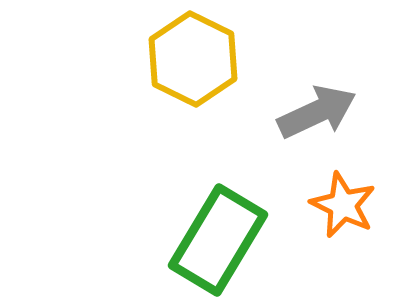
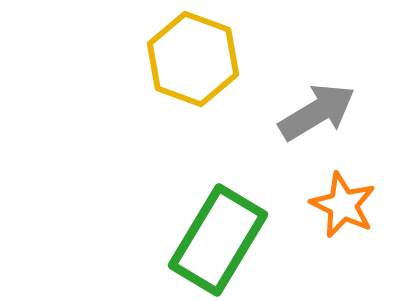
yellow hexagon: rotated 6 degrees counterclockwise
gray arrow: rotated 6 degrees counterclockwise
